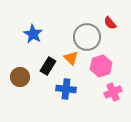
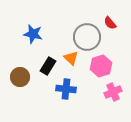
blue star: rotated 18 degrees counterclockwise
